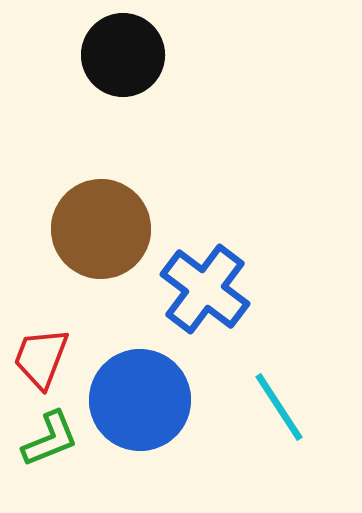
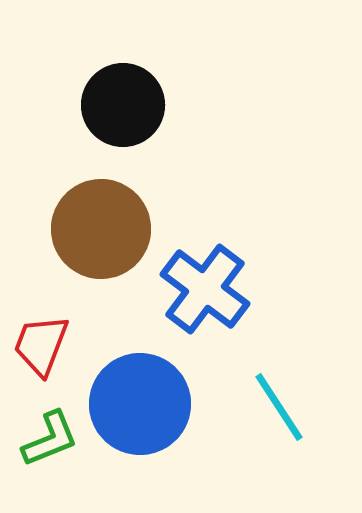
black circle: moved 50 px down
red trapezoid: moved 13 px up
blue circle: moved 4 px down
